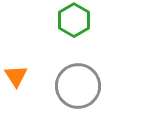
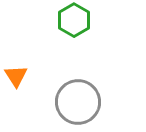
gray circle: moved 16 px down
